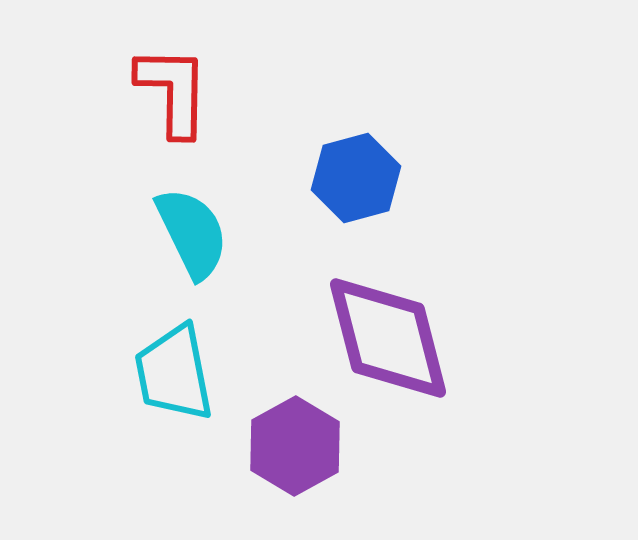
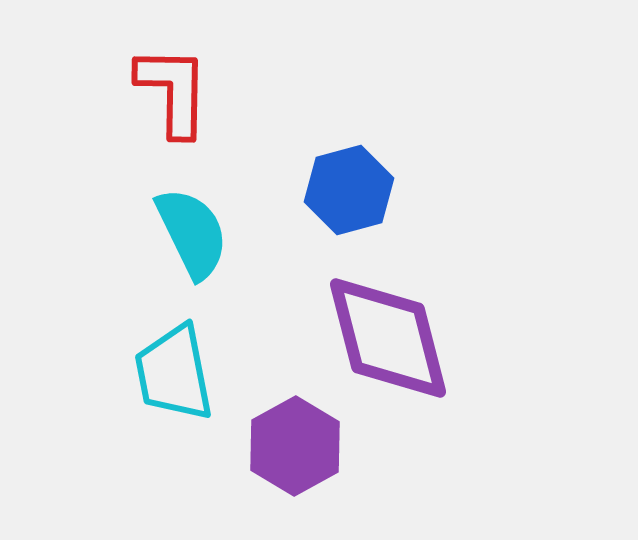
blue hexagon: moved 7 px left, 12 px down
